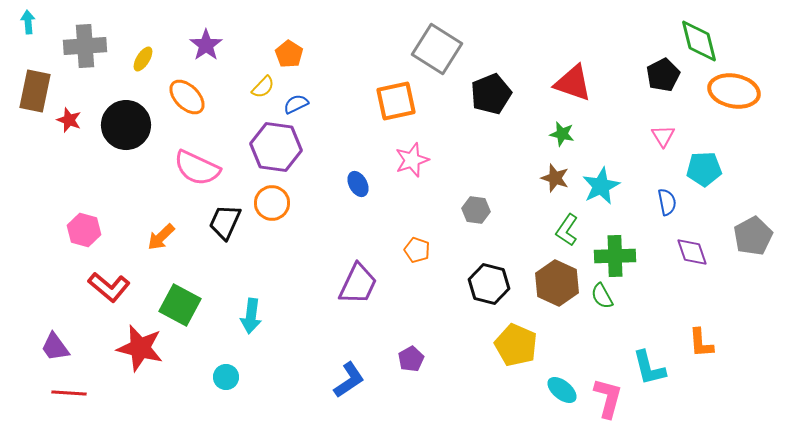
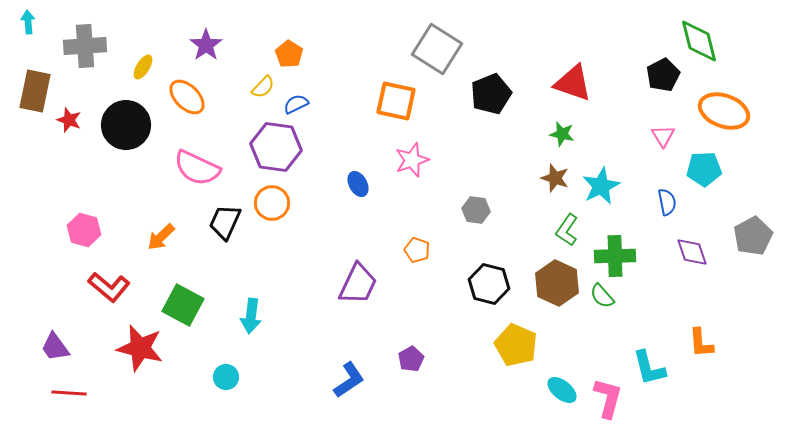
yellow ellipse at (143, 59): moved 8 px down
orange ellipse at (734, 91): moved 10 px left, 20 px down; rotated 9 degrees clockwise
orange square at (396, 101): rotated 24 degrees clockwise
green semicircle at (602, 296): rotated 12 degrees counterclockwise
green square at (180, 305): moved 3 px right
